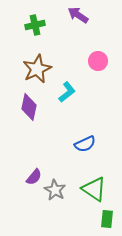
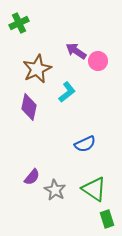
purple arrow: moved 2 px left, 36 px down
green cross: moved 16 px left, 2 px up; rotated 12 degrees counterclockwise
purple semicircle: moved 2 px left
green rectangle: rotated 24 degrees counterclockwise
